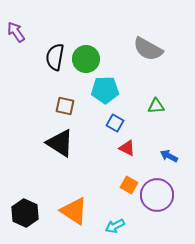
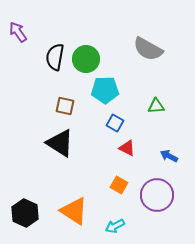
purple arrow: moved 2 px right
orange square: moved 10 px left
